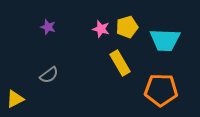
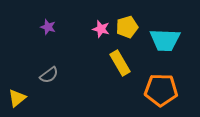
yellow triangle: moved 2 px right, 1 px up; rotated 12 degrees counterclockwise
